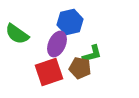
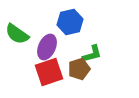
purple ellipse: moved 10 px left, 3 px down
brown pentagon: moved 1 px left, 1 px down; rotated 30 degrees counterclockwise
